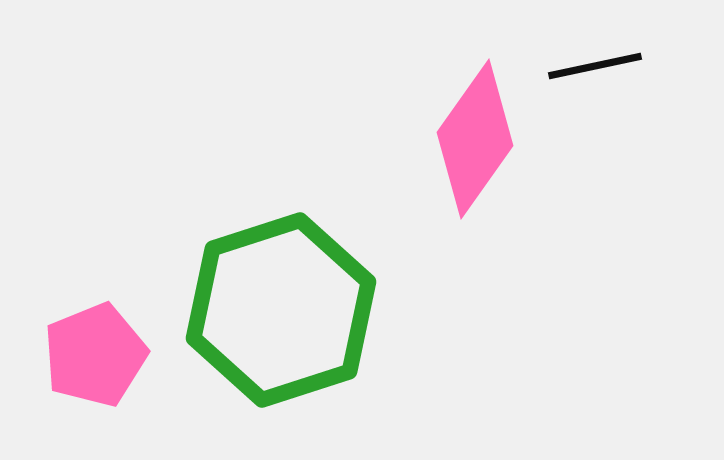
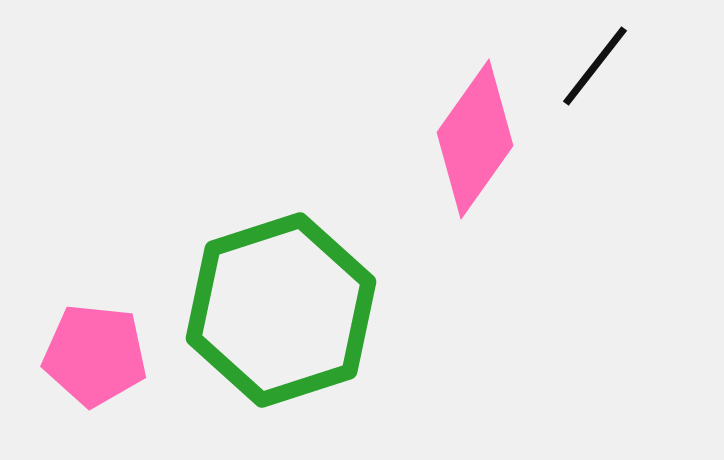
black line: rotated 40 degrees counterclockwise
pink pentagon: rotated 28 degrees clockwise
